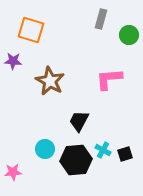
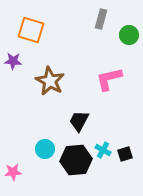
pink L-shape: rotated 8 degrees counterclockwise
